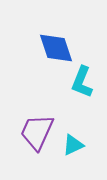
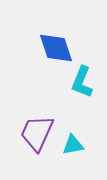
purple trapezoid: moved 1 px down
cyan triangle: rotated 15 degrees clockwise
